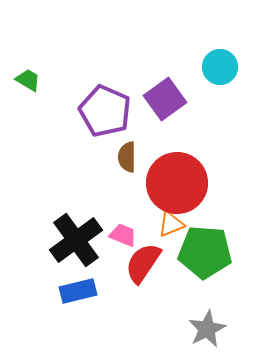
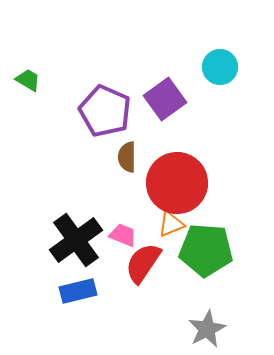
green pentagon: moved 1 px right, 2 px up
